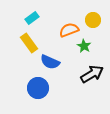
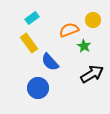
blue semicircle: rotated 24 degrees clockwise
